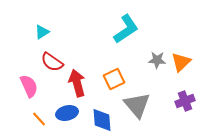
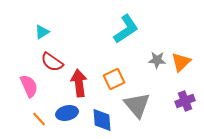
red arrow: moved 2 px right; rotated 8 degrees clockwise
